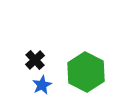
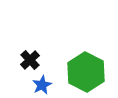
black cross: moved 5 px left
